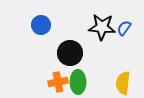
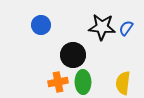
blue semicircle: moved 2 px right
black circle: moved 3 px right, 2 px down
green ellipse: moved 5 px right
